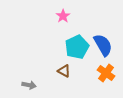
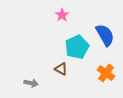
pink star: moved 1 px left, 1 px up
blue semicircle: moved 2 px right, 10 px up
brown triangle: moved 3 px left, 2 px up
gray arrow: moved 2 px right, 2 px up
